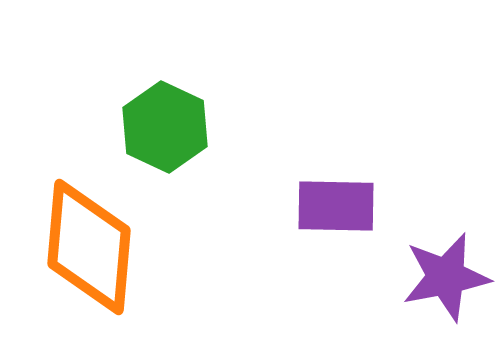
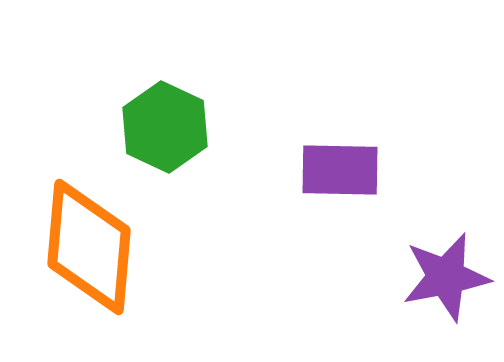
purple rectangle: moved 4 px right, 36 px up
